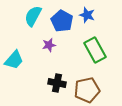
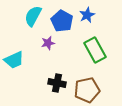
blue star: rotated 28 degrees clockwise
purple star: moved 1 px left, 2 px up
cyan trapezoid: rotated 25 degrees clockwise
